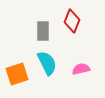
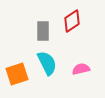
red diamond: rotated 35 degrees clockwise
